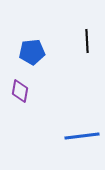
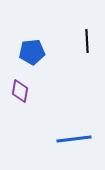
blue line: moved 8 px left, 3 px down
